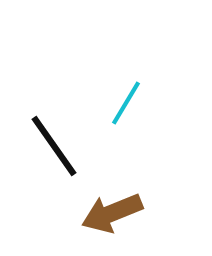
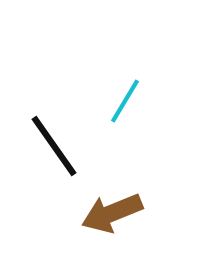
cyan line: moved 1 px left, 2 px up
